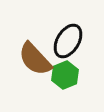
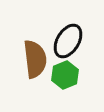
brown semicircle: rotated 144 degrees counterclockwise
